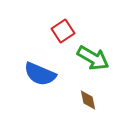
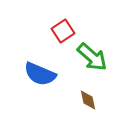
green arrow: moved 1 px left, 1 px up; rotated 12 degrees clockwise
